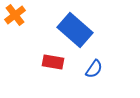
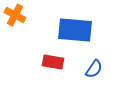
orange cross: rotated 25 degrees counterclockwise
blue rectangle: rotated 36 degrees counterclockwise
